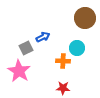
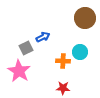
cyan circle: moved 3 px right, 4 px down
